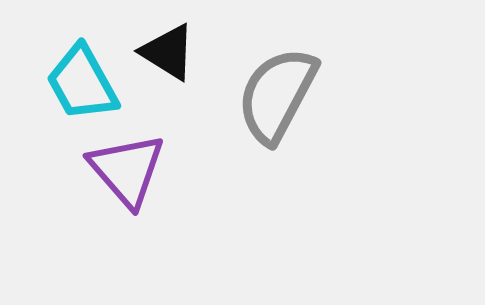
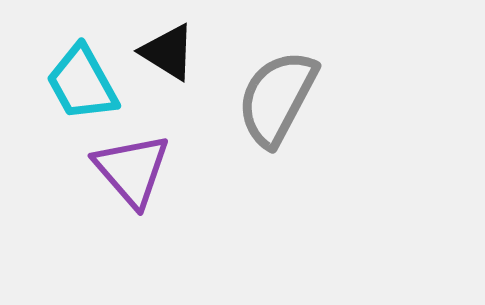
gray semicircle: moved 3 px down
purple triangle: moved 5 px right
